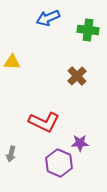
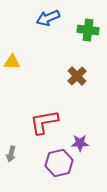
red L-shape: rotated 144 degrees clockwise
purple hexagon: rotated 24 degrees clockwise
